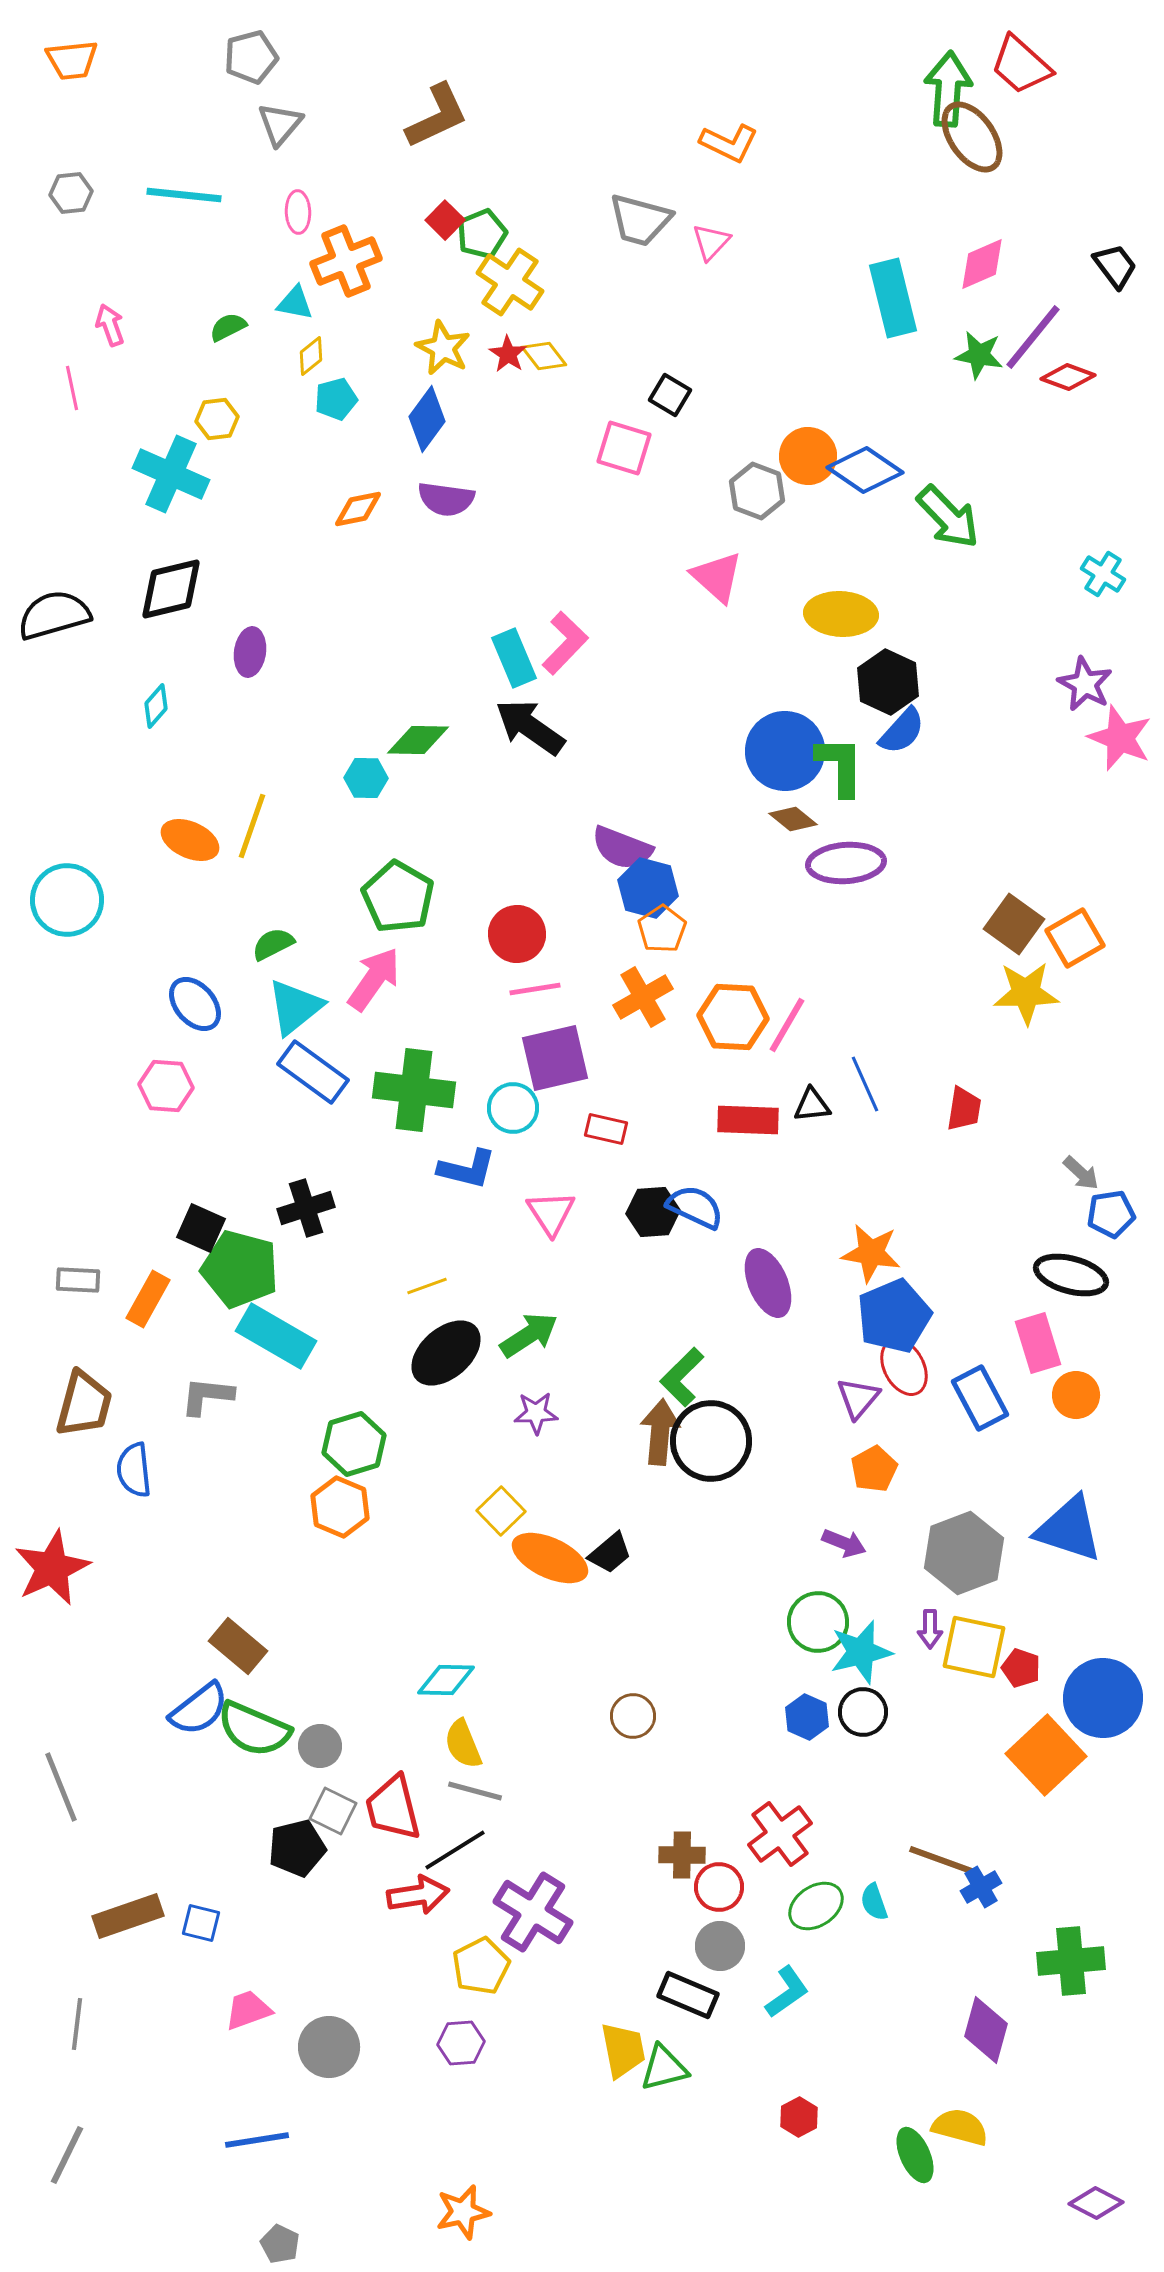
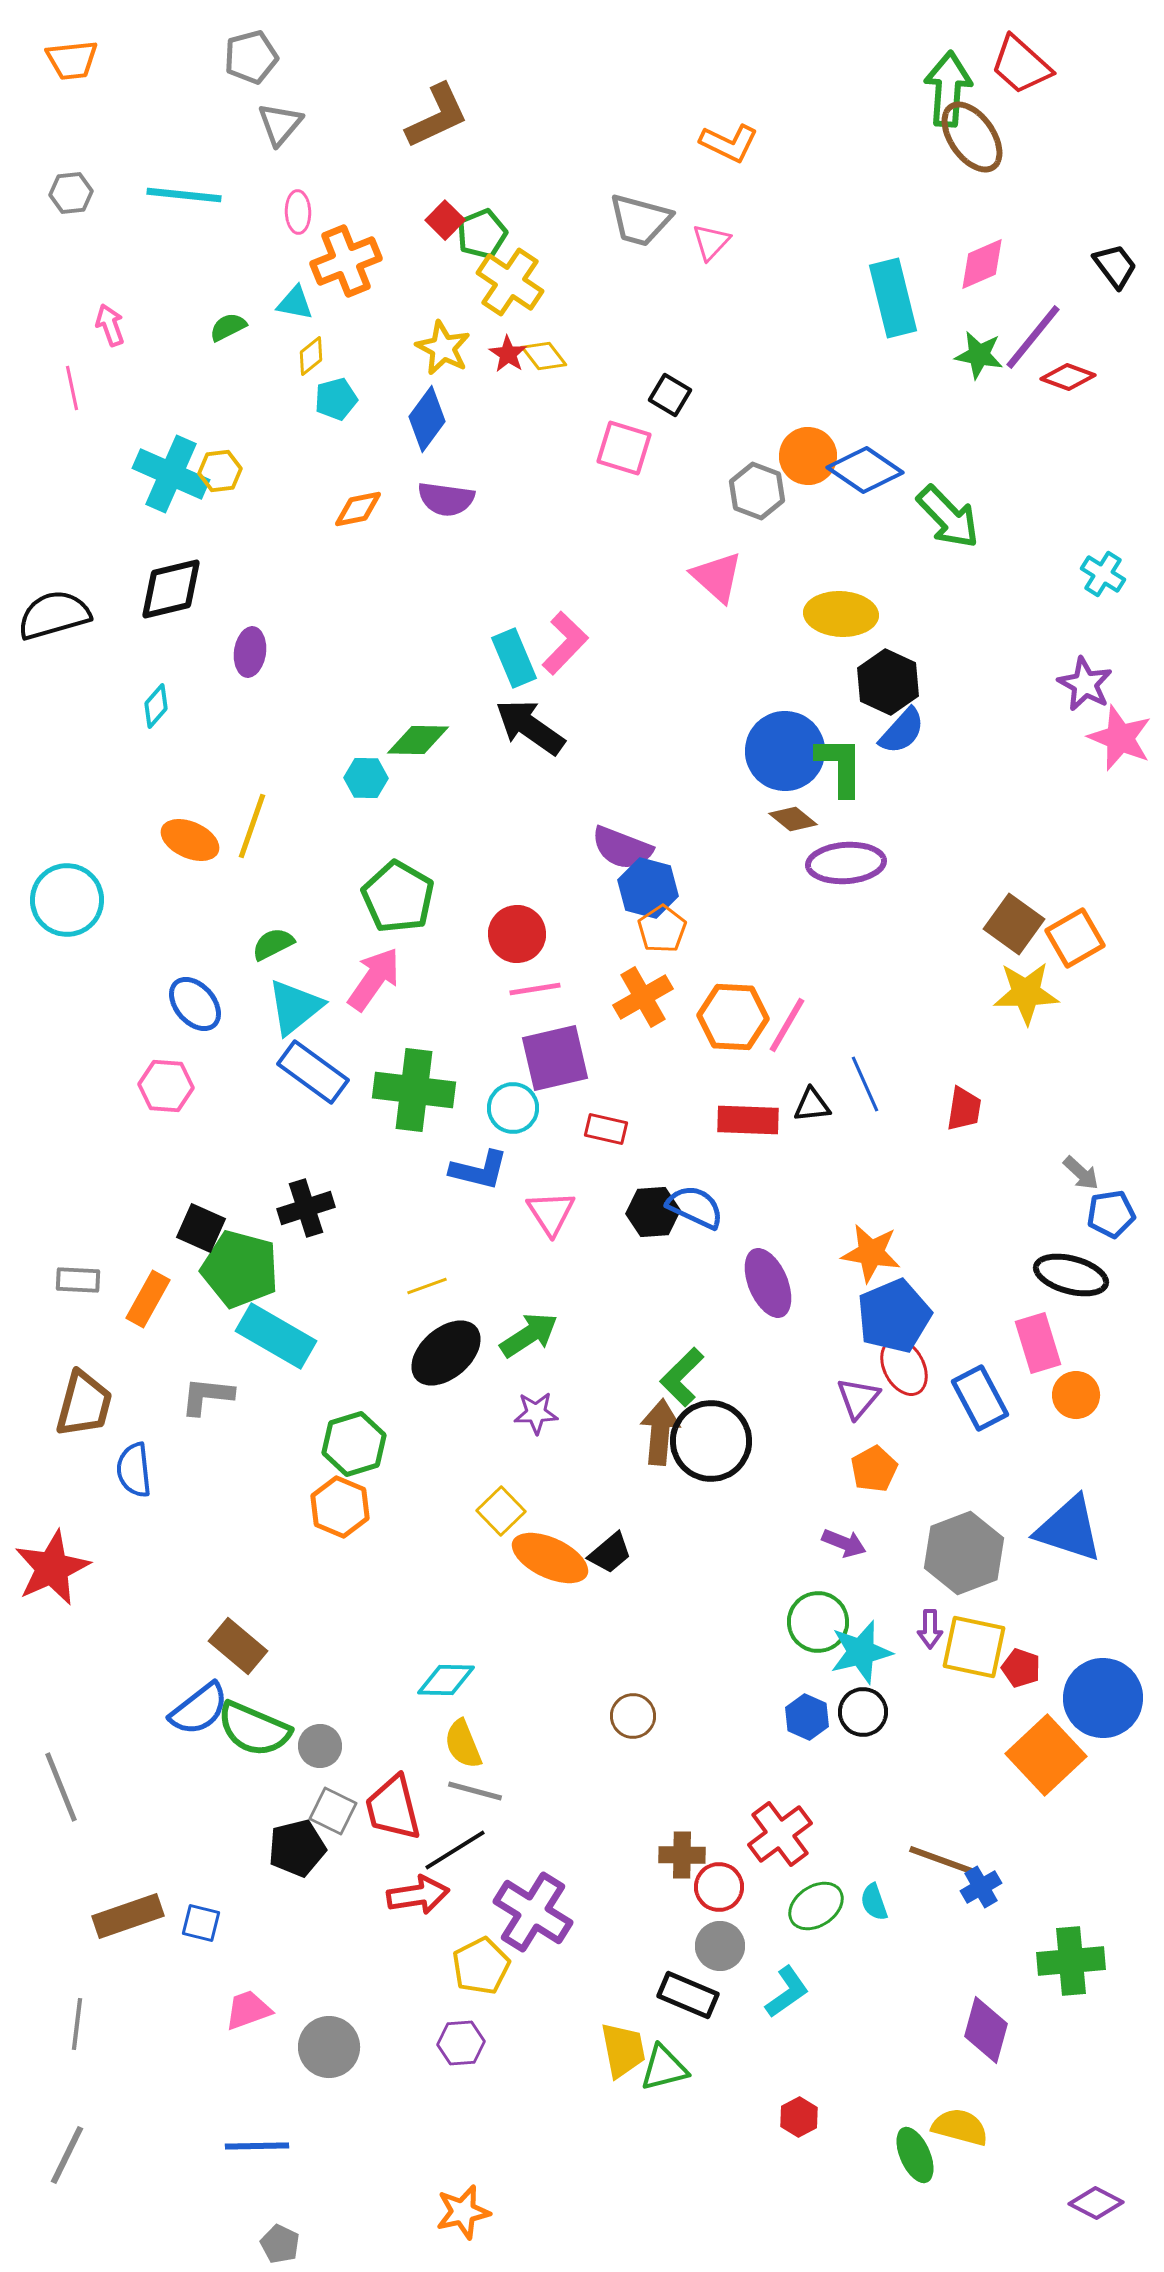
yellow hexagon at (217, 419): moved 3 px right, 52 px down
blue L-shape at (467, 1169): moved 12 px right, 1 px down
blue line at (257, 2140): moved 6 px down; rotated 8 degrees clockwise
